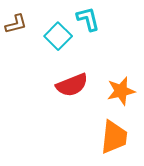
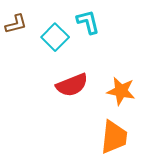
cyan L-shape: moved 3 px down
cyan square: moved 3 px left, 1 px down
orange star: rotated 24 degrees clockwise
